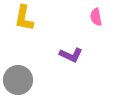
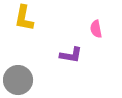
pink semicircle: moved 12 px down
purple L-shape: rotated 15 degrees counterclockwise
